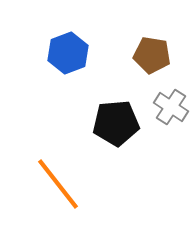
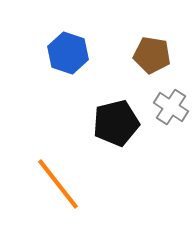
blue hexagon: rotated 21 degrees counterclockwise
black pentagon: rotated 9 degrees counterclockwise
